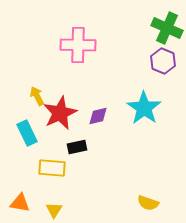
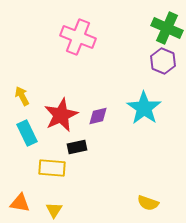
pink cross: moved 8 px up; rotated 20 degrees clockwise
yellow arrow: moved 15 px left
red star: moved 1 px right, 2 px down
